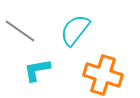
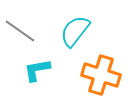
cyan semicircle: moved 1 px down
orange cross: moved 2 px left
